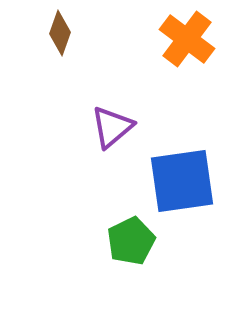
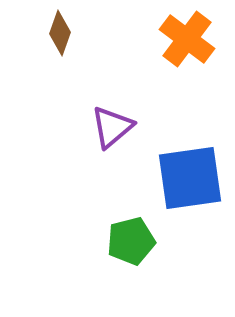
blue square: moved 8 px right, 3 px up
green pentagon: rotated 12 degrees clockwise
